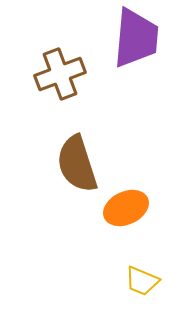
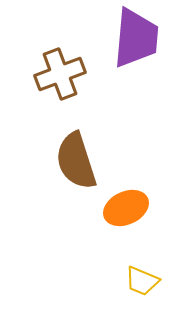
brown semicircle: moved 1 px left, 3 px up
